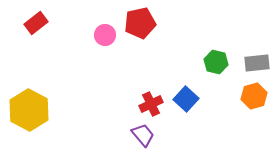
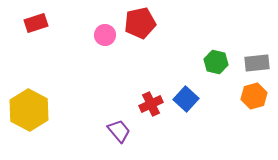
red rectangle: rotated 20 degrees clockwise
purple trapezoid: moved 24 px left, 4 px up
